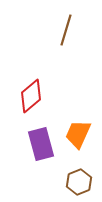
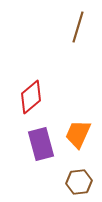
brown line: moved 12 px right, 3 px up
red diamond: moved 1 px down
brown hexagon: rotated 15 degrees clockwise
